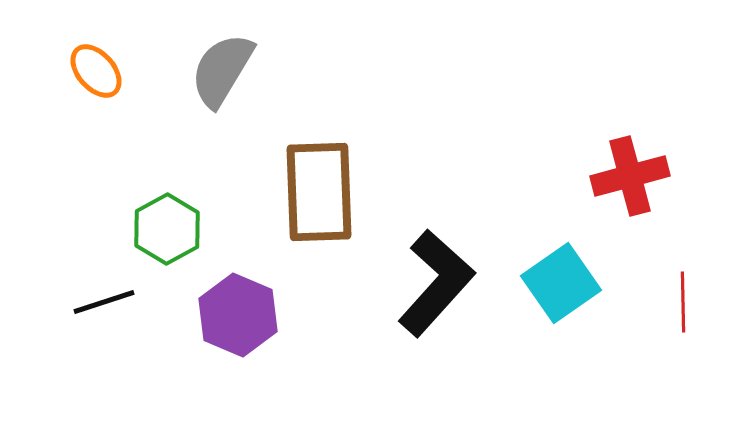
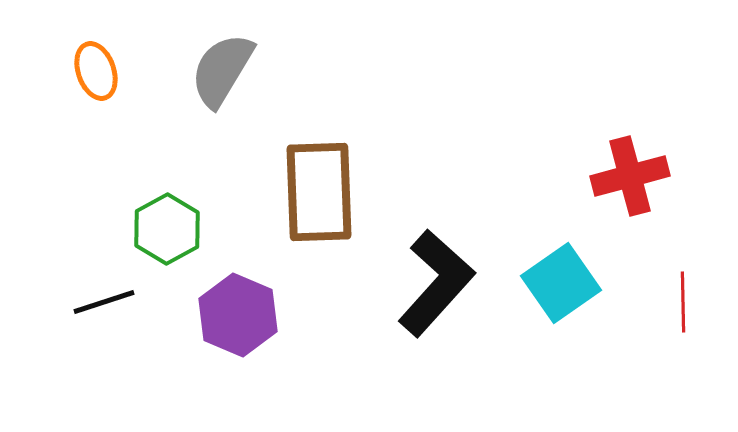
orange ellipse: rotated 22 degrees clockwise
